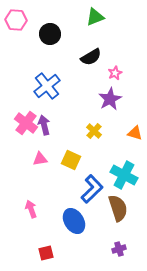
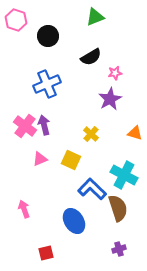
pink hexagon: rotated 15 degrees clockwise
black circle: moved 2 px left, 2 px down
pink star: rotated 16 degrees clockwise
blue cross: moved 2 px up; rotated 16 degrees clockwise
pink cross: moved 1 px left, 3 px down
yellow cross: moved 3 px left, 3 px down
pink triangle: rotated 14 degrees counterclockwise
blue L-shape: rotated 92 degrees counterclockwise
pink arrow: moved 7 px left
